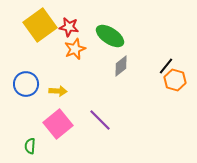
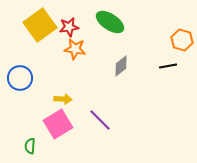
red star: rotated 18 degrees counterclockwise
green ellipse: moved 14 px up
orange star: rotated 30 degrees clockwise
black line: moved 2 px right; rotated 42 degrees clockwise
orange hexagon: moved 7 px right, 40 px up
blue circle: moved 6 px left, 6 px up
yellow arrow: moved 5 px right, 8 px down
pink square: rotated 8 degrees clockwise
